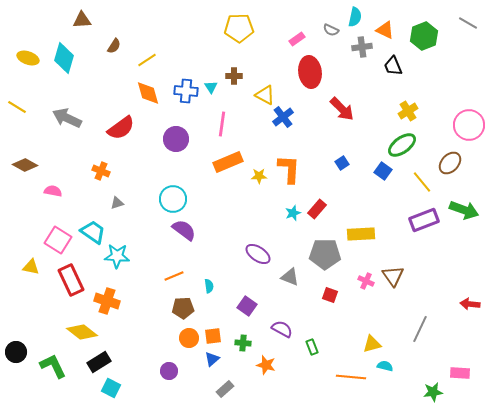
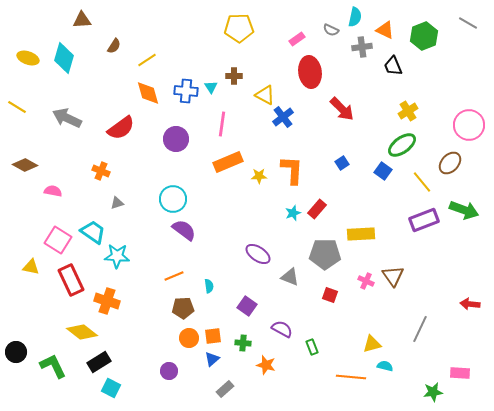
orange L-shape at (289, 169): moved 3 px right, 1 px down
